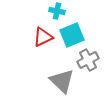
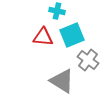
red triangle: rotated 30 degrees clockwise
gray cross: rotated 25 degrees counterclockwise
gray triangle: rotated 12 degrees counterclockwise
